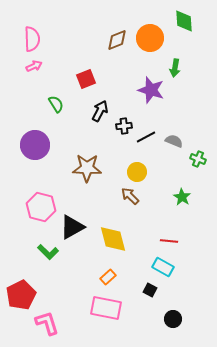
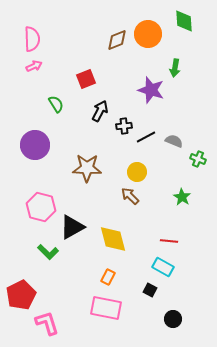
orange circle: moved 2 px left, 4 px up
orange rectangle: rotated 21 degrees counterclockwise
